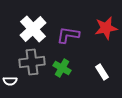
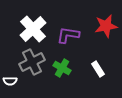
red star: moved 2 px up
gray cross: rotated 20 degrees counterclockwise
white rectangle: moved 4 px left, 3 px up
